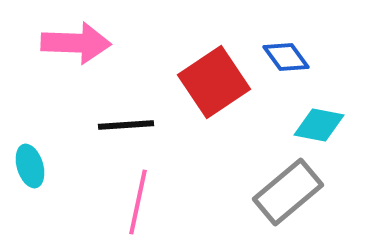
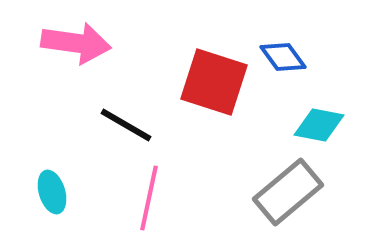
pink arrow: rotated 6 degrees clockwise
blue diamond: moved 3 px left
red square: rotated 38 degrees counterclockwise
black line: rotated 34 degrees clockwise
cyan ellipse: moved 22 px right, 26 px down
pink line: moved 11 px right, 4 px up
